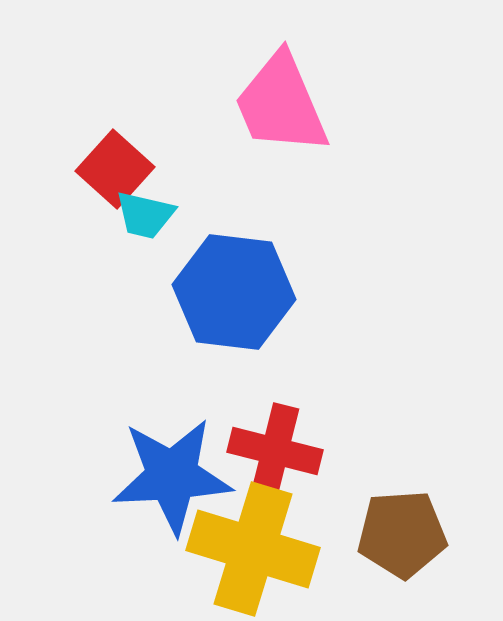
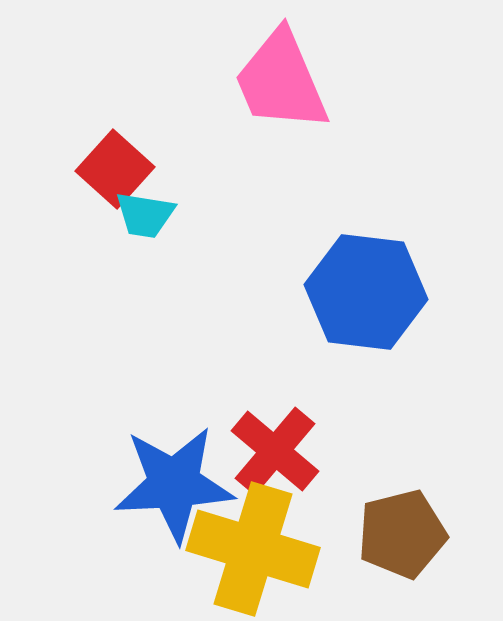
pink trapezoid: moved 23 px up
cyan trapezoid: rotated 4 degrees counterclockwise
blue hexagon: moved 132 px right
red cross: rotated 26 degrees clockwise
blue star: moved 2 px right, 8 px down
brown pentagon: rotated 10 degrees counterclockwise
